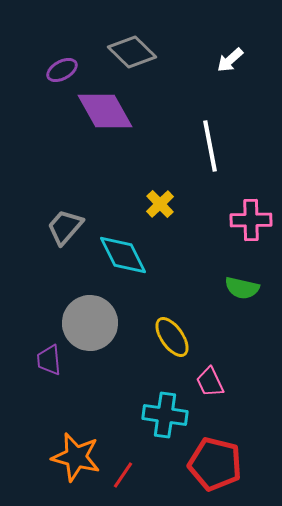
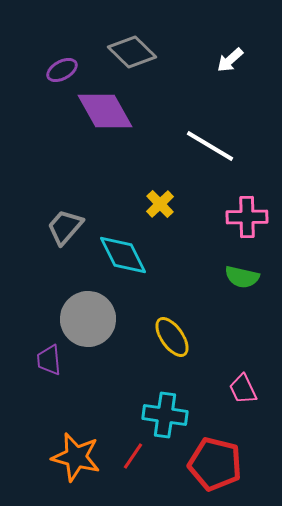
white line: rotated 48 degrees counterclockwise
pink cross: moved 4 px left, 3 px up
green semicircle: moved 11 px up
gray circle: moved 2 px left, 4 px up
pink trapezoid: moved 33 px right, 7 px down
red line: moved 10 px right, 19 px up
